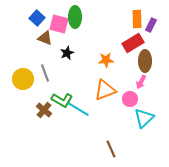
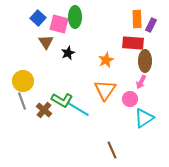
blue square: moved 1 px right
brown triangle: moved 1 px right, 4 px down; rotated 35 degrees clockwise
red rectangle: rotated 35 degrees clockwise
black star: moved 1 px right
orange star: rotated 21 degrees counterclockwise
gray line: moved 23 px left, 28 px down
yellow circle: moved 2 px down
orange triangle: rotated 35 degrees counterclockwise
cyan triangle: rotated 10 degrees clockwise
brown line: moved 1 px right, 1 px down
